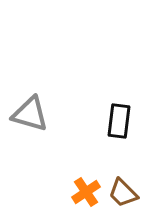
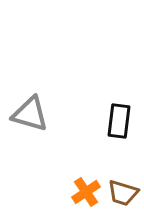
brown trapezoid: rotated 28 degrees counterclockwise
